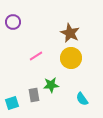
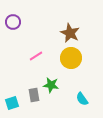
green star: rotated 14 degrees clockwise
